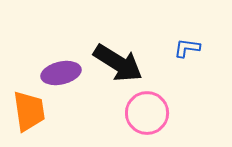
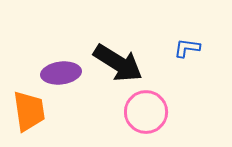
purple ellipse: rotated 6 degrees clockwise
pink circle: moved 1 px left, 1 px up
